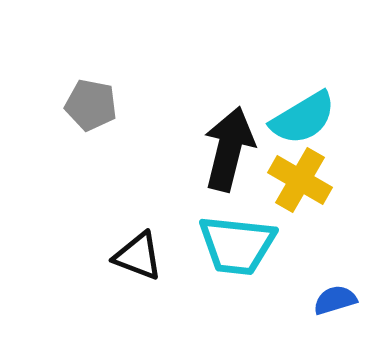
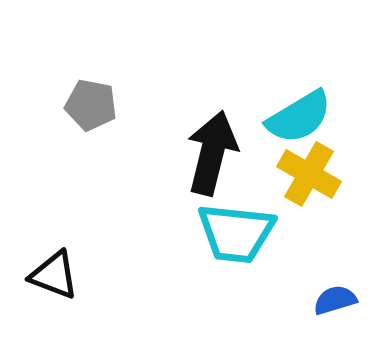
cyan semicircle: moved 4 px left, 1 px up
black arrow: moved 17 px left, 4 px down
yellow cross: moved 9 px right, 6 px up
cyan trapezoid: moved 1 px left, 12 px up
black triangle: moved 84 px left, 19 px down
